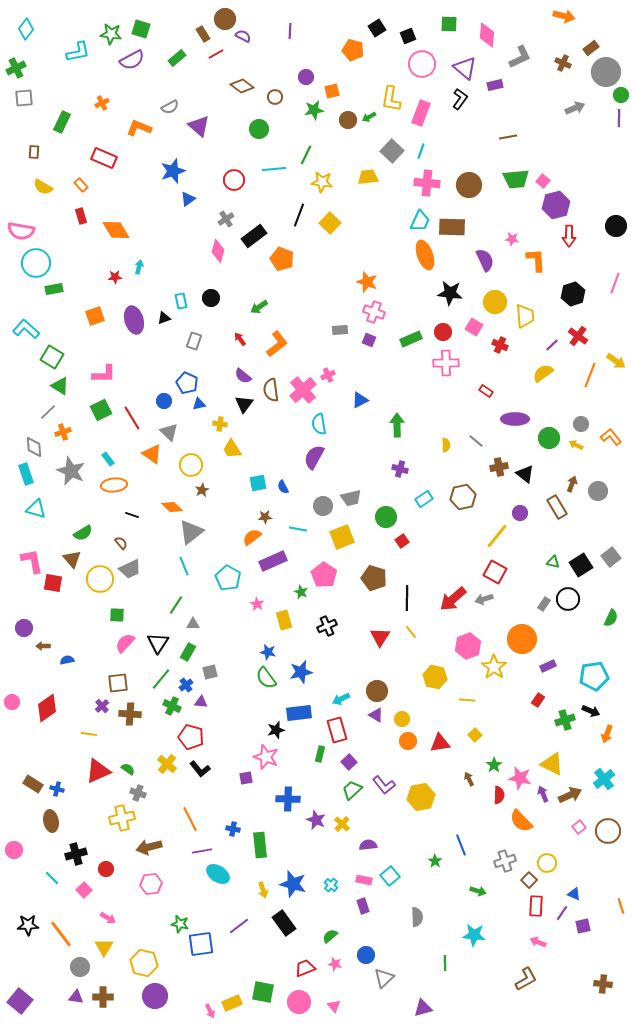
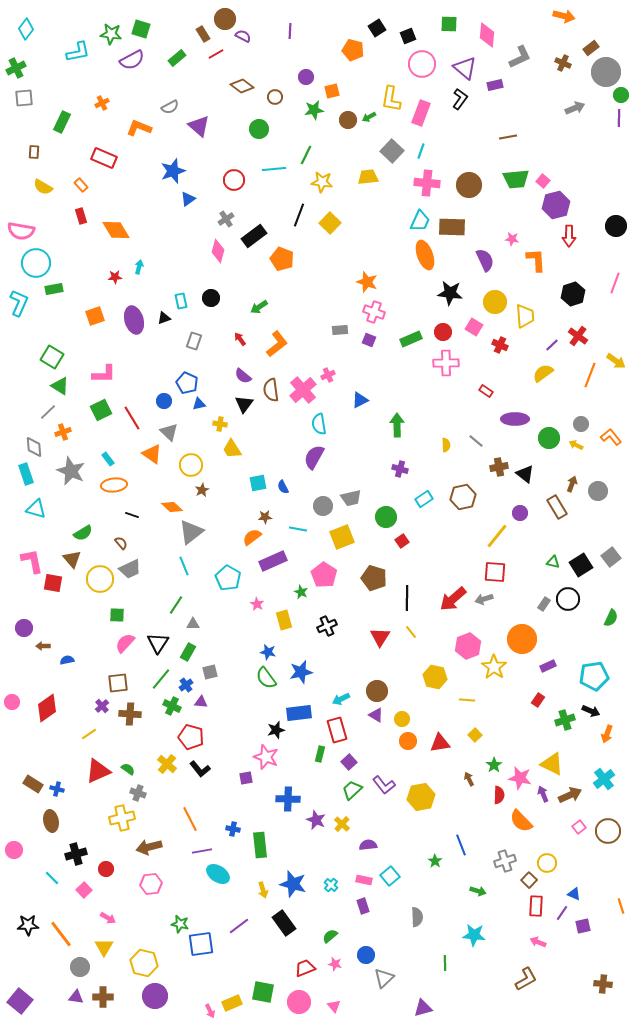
cyan L-shape at (26, 329): moved 7 px left, 26 px up; rotated 72 degrees clockwise
red square at (495, 572): rotated 25 degrees counterclockwise
yellow line at (89, 734): rotated 42 degrees counterclockwise
